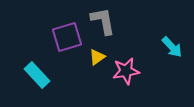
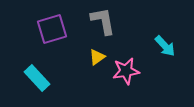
purple square: moved 15 px left, 8 px up
cyan arrow: moved 7 px left, 1 px up
cyan rectangle: moved 3 px down
